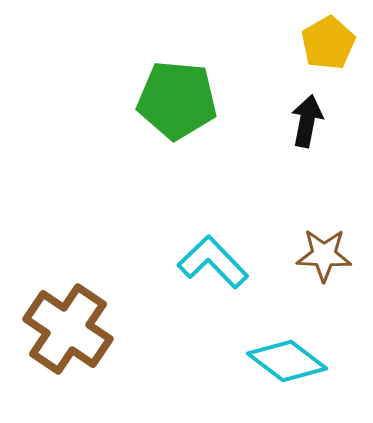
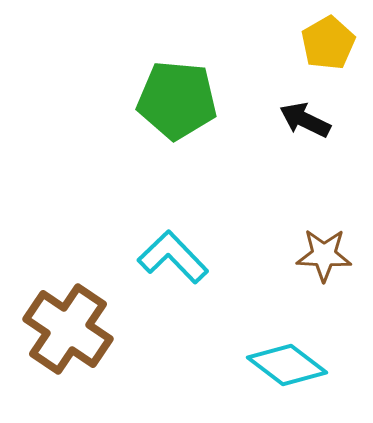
black arrow: moved 2 px left, 1 px up; rotated 75 degrees counterclockwise
cyan L-shape: moved 40 px left, 5 px up
cyan diamond: moved 4 px down
